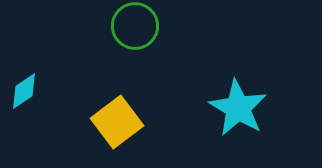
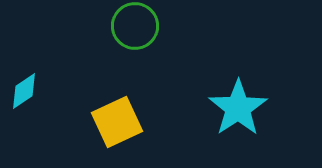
cyan star: rotated 8 degrees clockwise
yellow square: rotated 12 degrees clockwise
